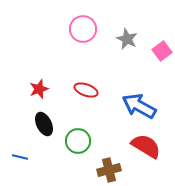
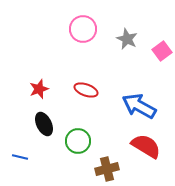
brown cross: moved 2 px left, 1 px up
